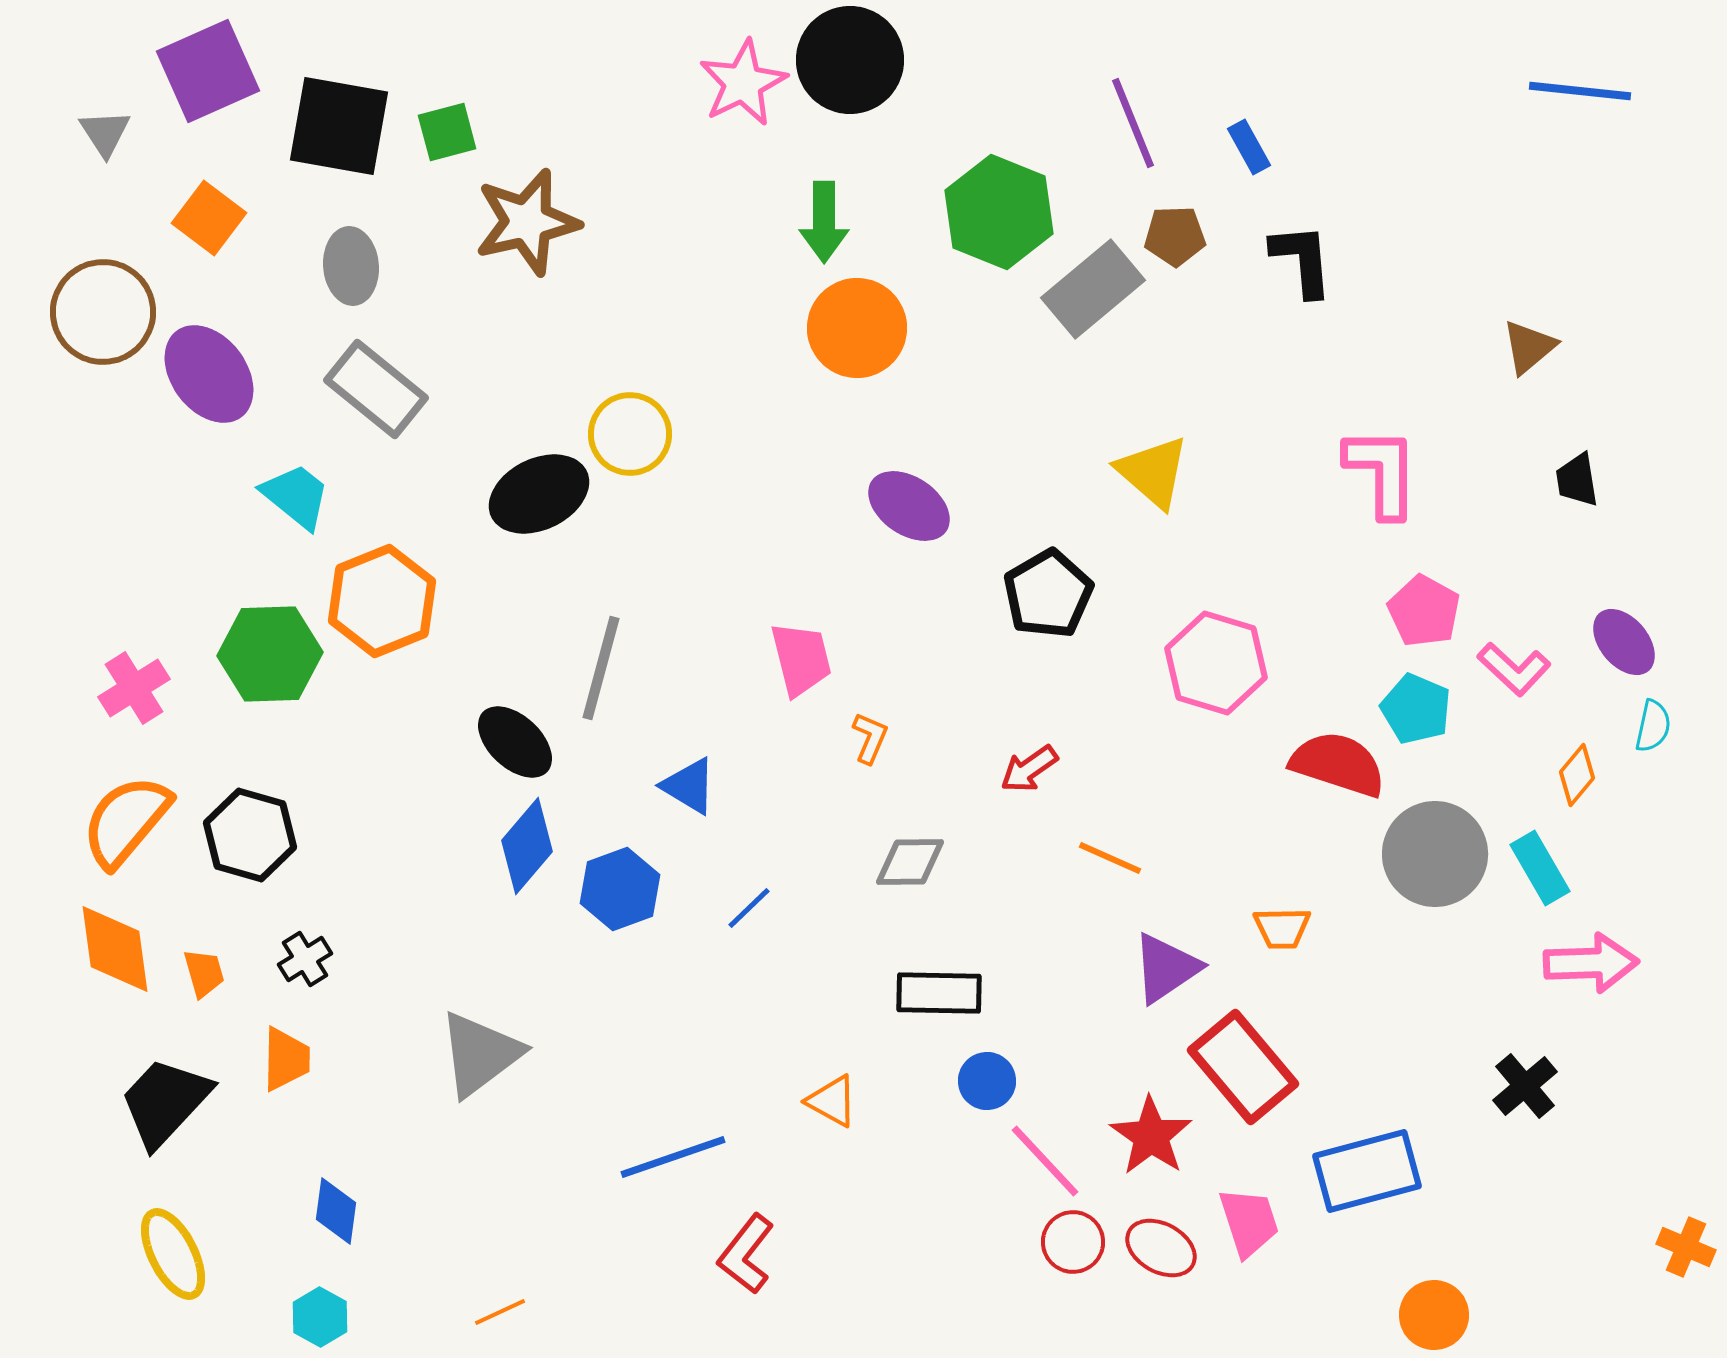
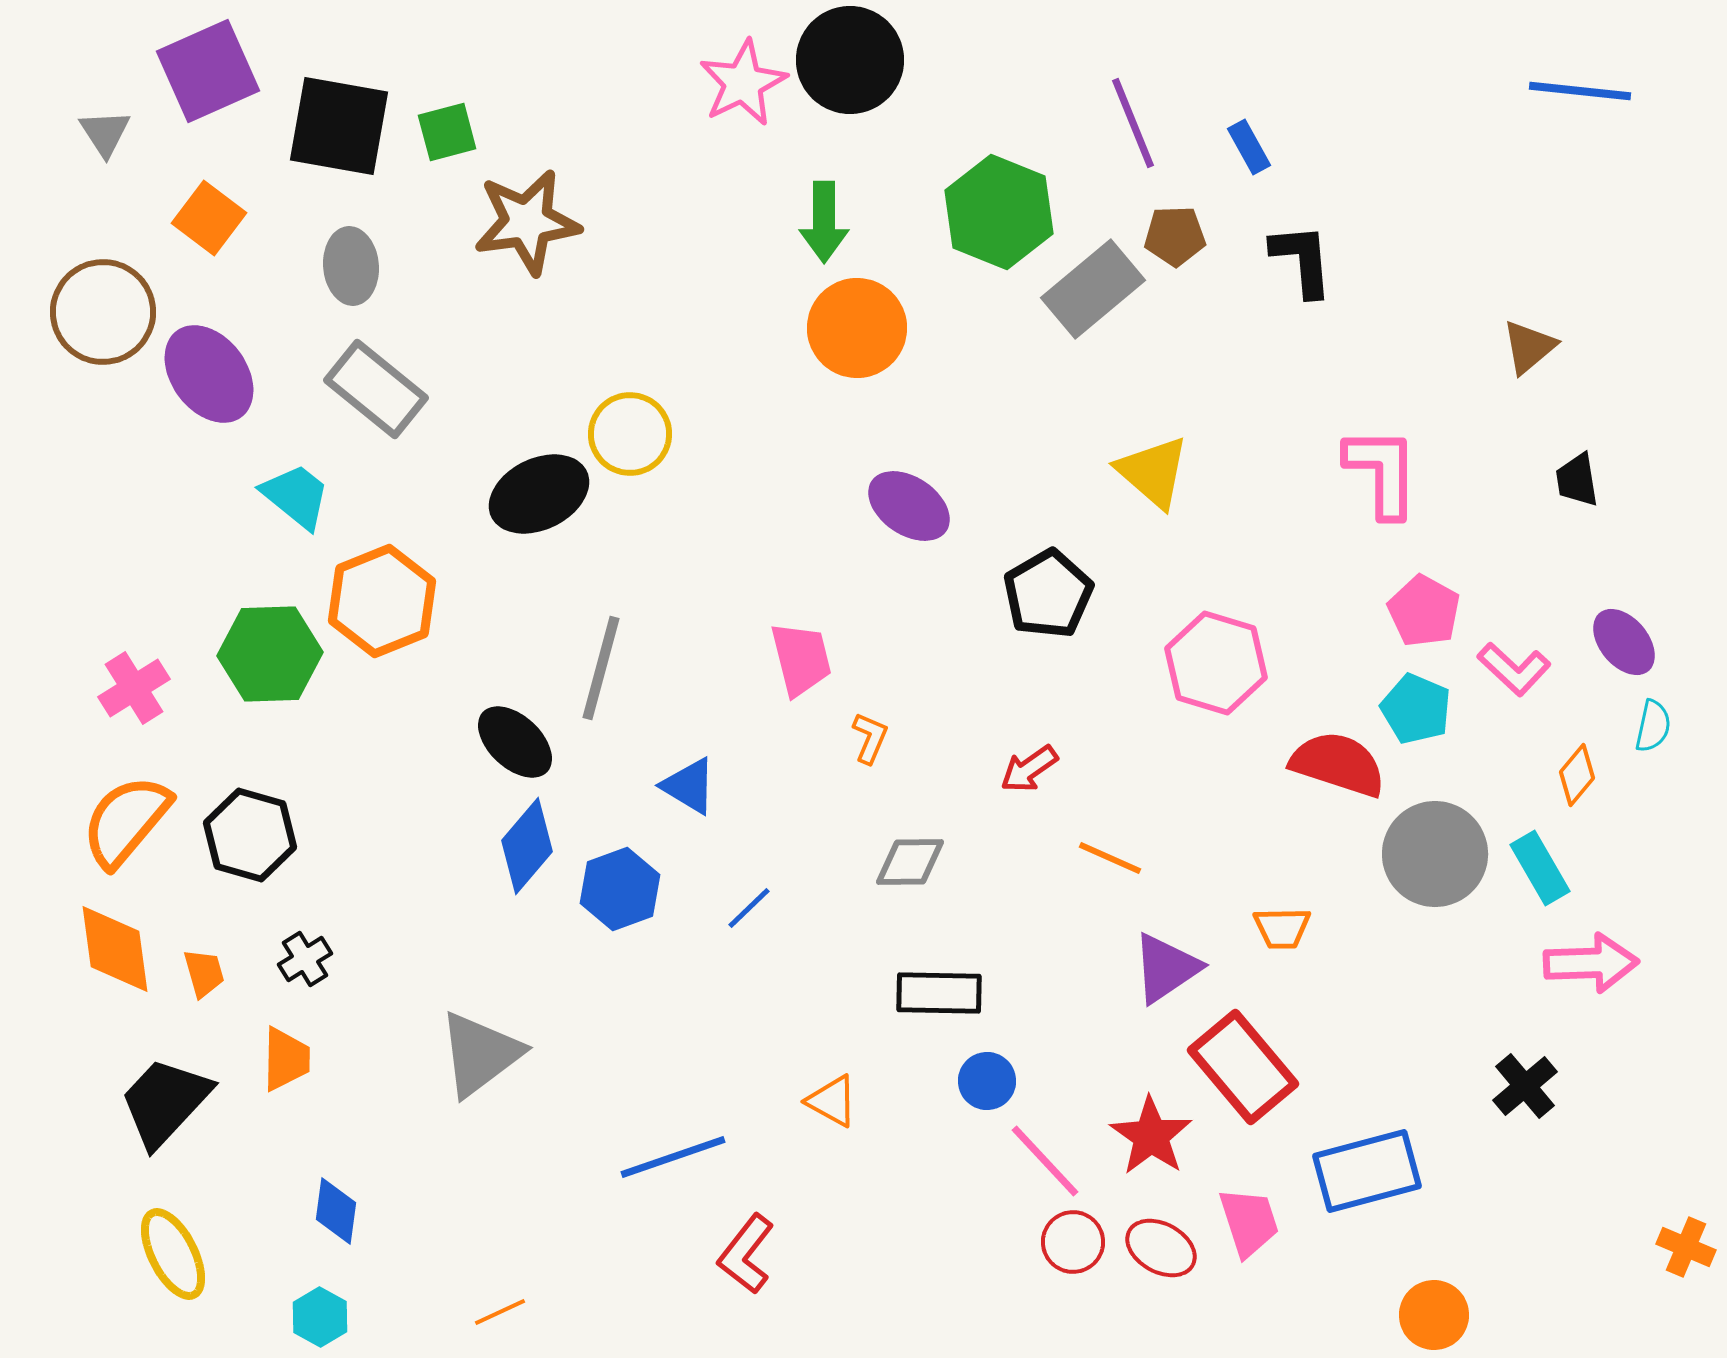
brown star at (527, 222): rotated 5 degrees clockwise
